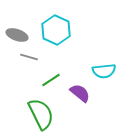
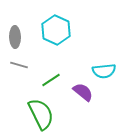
gray ellipse: moved 2 px left, 2 px down; rotated 70 degrees clockwise
gray line: moved 10 px left, 8 px down
purple semicircle: moved 3 px right, 1 px up
